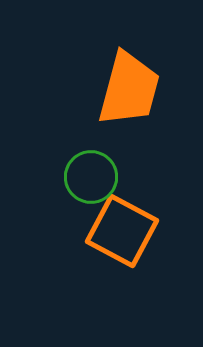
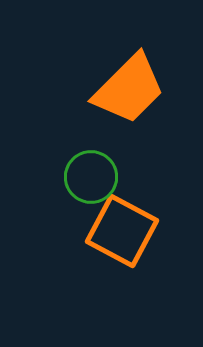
orange trapezoid: rotated 30 degrees clockwise
